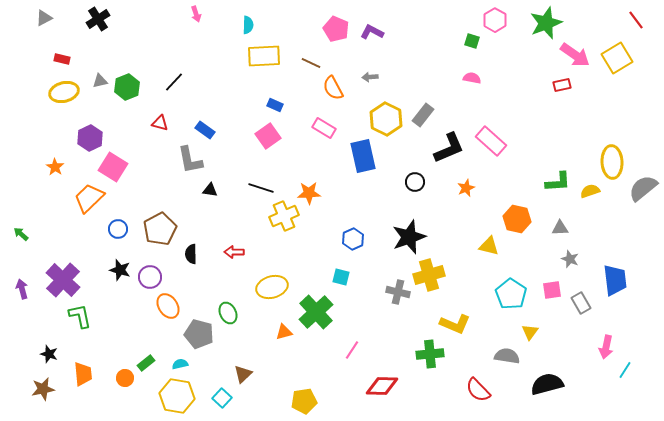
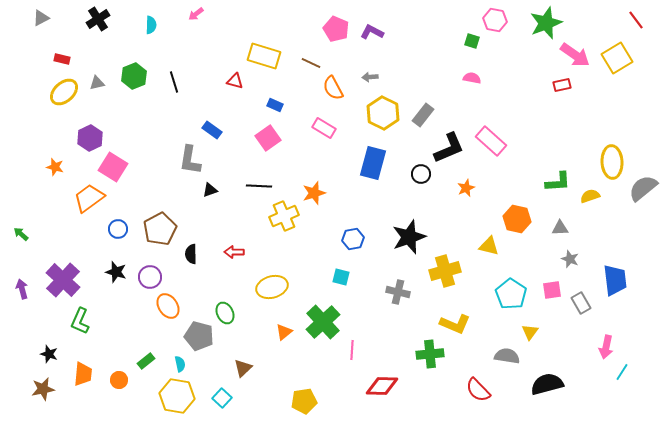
pink arrow at (196, 14): rotated 70 degrees clockwise
gray triangle at (44, 18): moved 3 px left
pink hexagon at (495, 20): rotated 20 degrees counterclockwise
cyan semicircle at (248, 25): moved 97 px left
yellow rectangle at (264, 56): rotated 20 degrees clockwise
gray triangle at (100, 81): moved 3 px left, 2 px down
black line at (174, 82): rotated 60 degrees counterclockwise
green hexagon at (127, 87): moved 7 px right, 11 px up
yellow ellipse at (64, 92): rotated 28 degrees counterclockwise
yellow hexagon at (386, 119): moved 3 px left, 6 px up
red triangle at (160, 123): moved 75 px right, 42 px up
blue rectangle at (205, 130): moved 7 px right
pink square at (268, 136): moved 2 px down
blue rectangle at (363, 156): moved 10 px right, 7 px down; rotated 28 degrees clockwise
gray L-shape at (190, 160): rotated 20 degrees clockwise
orange star at (55, 167): rotated 18 degrees counterclockwise
black circle at (415, 182): moved 6 px right, 8 px up
black line at (261, 188): moved 2 px left, 2 px up; rotated 15 degrees counterclockwise
black triangle at (210, 190): rotated 28 degrees counterclockwise
yellow semicircle at (590, 191): moved 5 px down
orange star at (309, 193): moved 5 px right; rotated 15 degrees counterclockwise
orange trapezoid at (89, 198): rotated 8 degrees clockwise
blue hexagon at (353, 239): rotated 15 degrees clockwise
black star at (120, 270): moved 4 px left, 2 px down
yellow cross at (429, 275): moved 16 px right, 4 px up
green cross at (316, 312): moved 7 px right, 10 px down
green ellipse at (228, 313): moved 3 px left
green L-shape at (80, 316): moved 5 px down; rotated 144 degrees counterclockwise
orange triangle at (284, 332): rotated 24 degrees counterclockwise
gray pentagon at (199, 334): moved 2 px down
pink line at (352, 350): rotated 30 degrees counterclockwise
green rectangle at (146, 363): moved 2 px up
cyan semicircle at (180, 364): rotated 91 degrees clockwise
cyan line at (625, 370): moved 3 px left, 2 px down
orange trapezoid at (83, 374): rotated 10 degrees clockwise
brown triangle at (243, 374): moved 6 px up
orange circle at (125, 378): moved 6 px left, 2 px down
